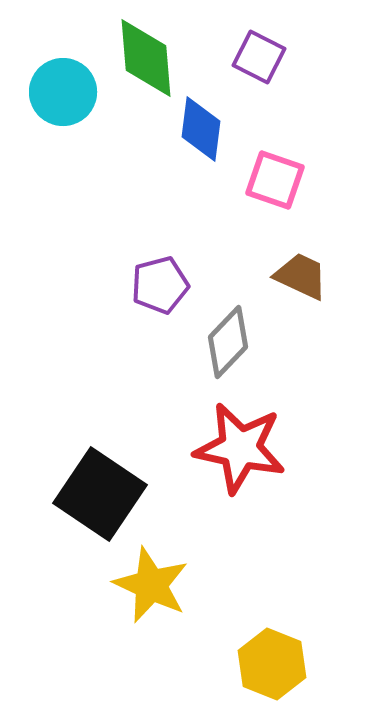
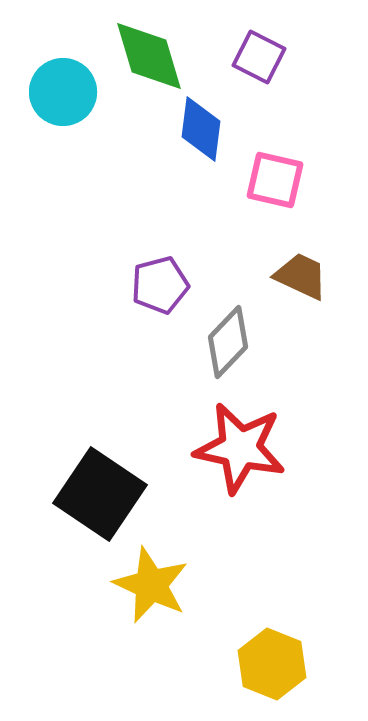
green diamond: moved 3 px right, 2 px up; rotated 12 degrees counterclockwise
pink square: rotated 6 degrees counterclockwise
